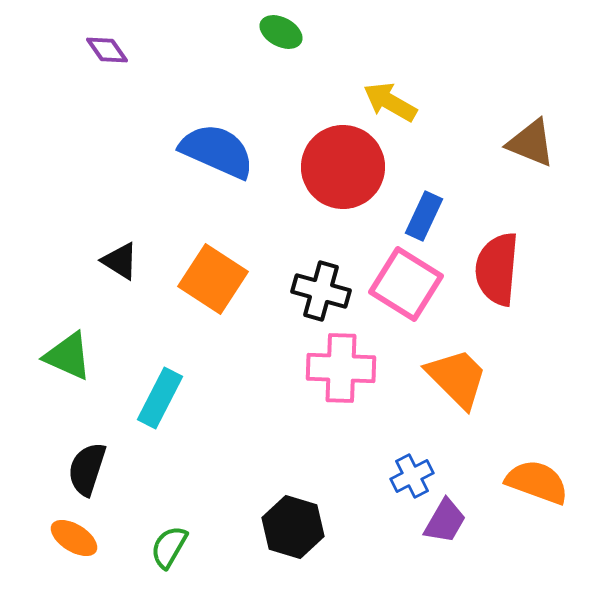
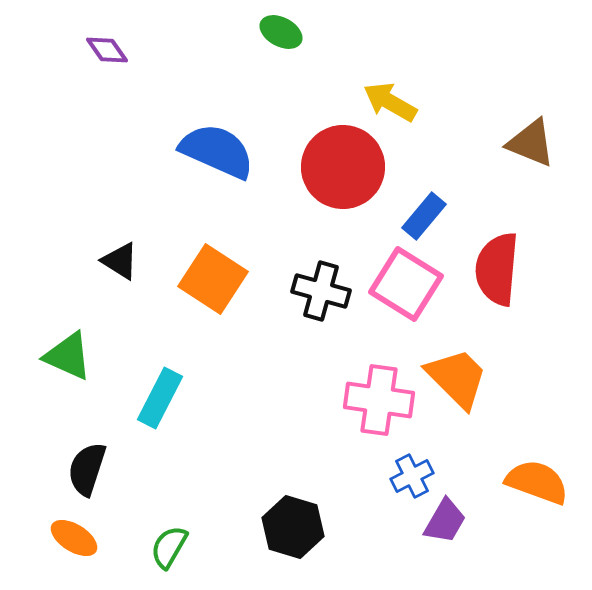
blue rectangle: rotated 15 degrees clockwise
pink cross: moved 38 px right, 32 px down; rotated 6 degrees clockwise
